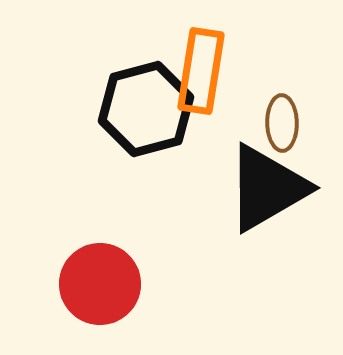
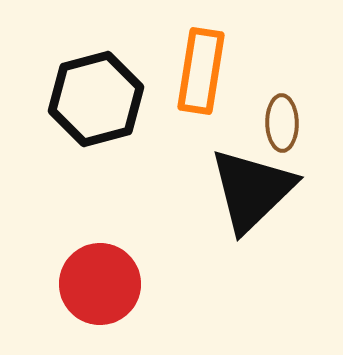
black hexagon: moved 50 px left, 10 px up
black triangle: moved 15 px left, 2 px down; rotated 14 degrees counterclockwise
